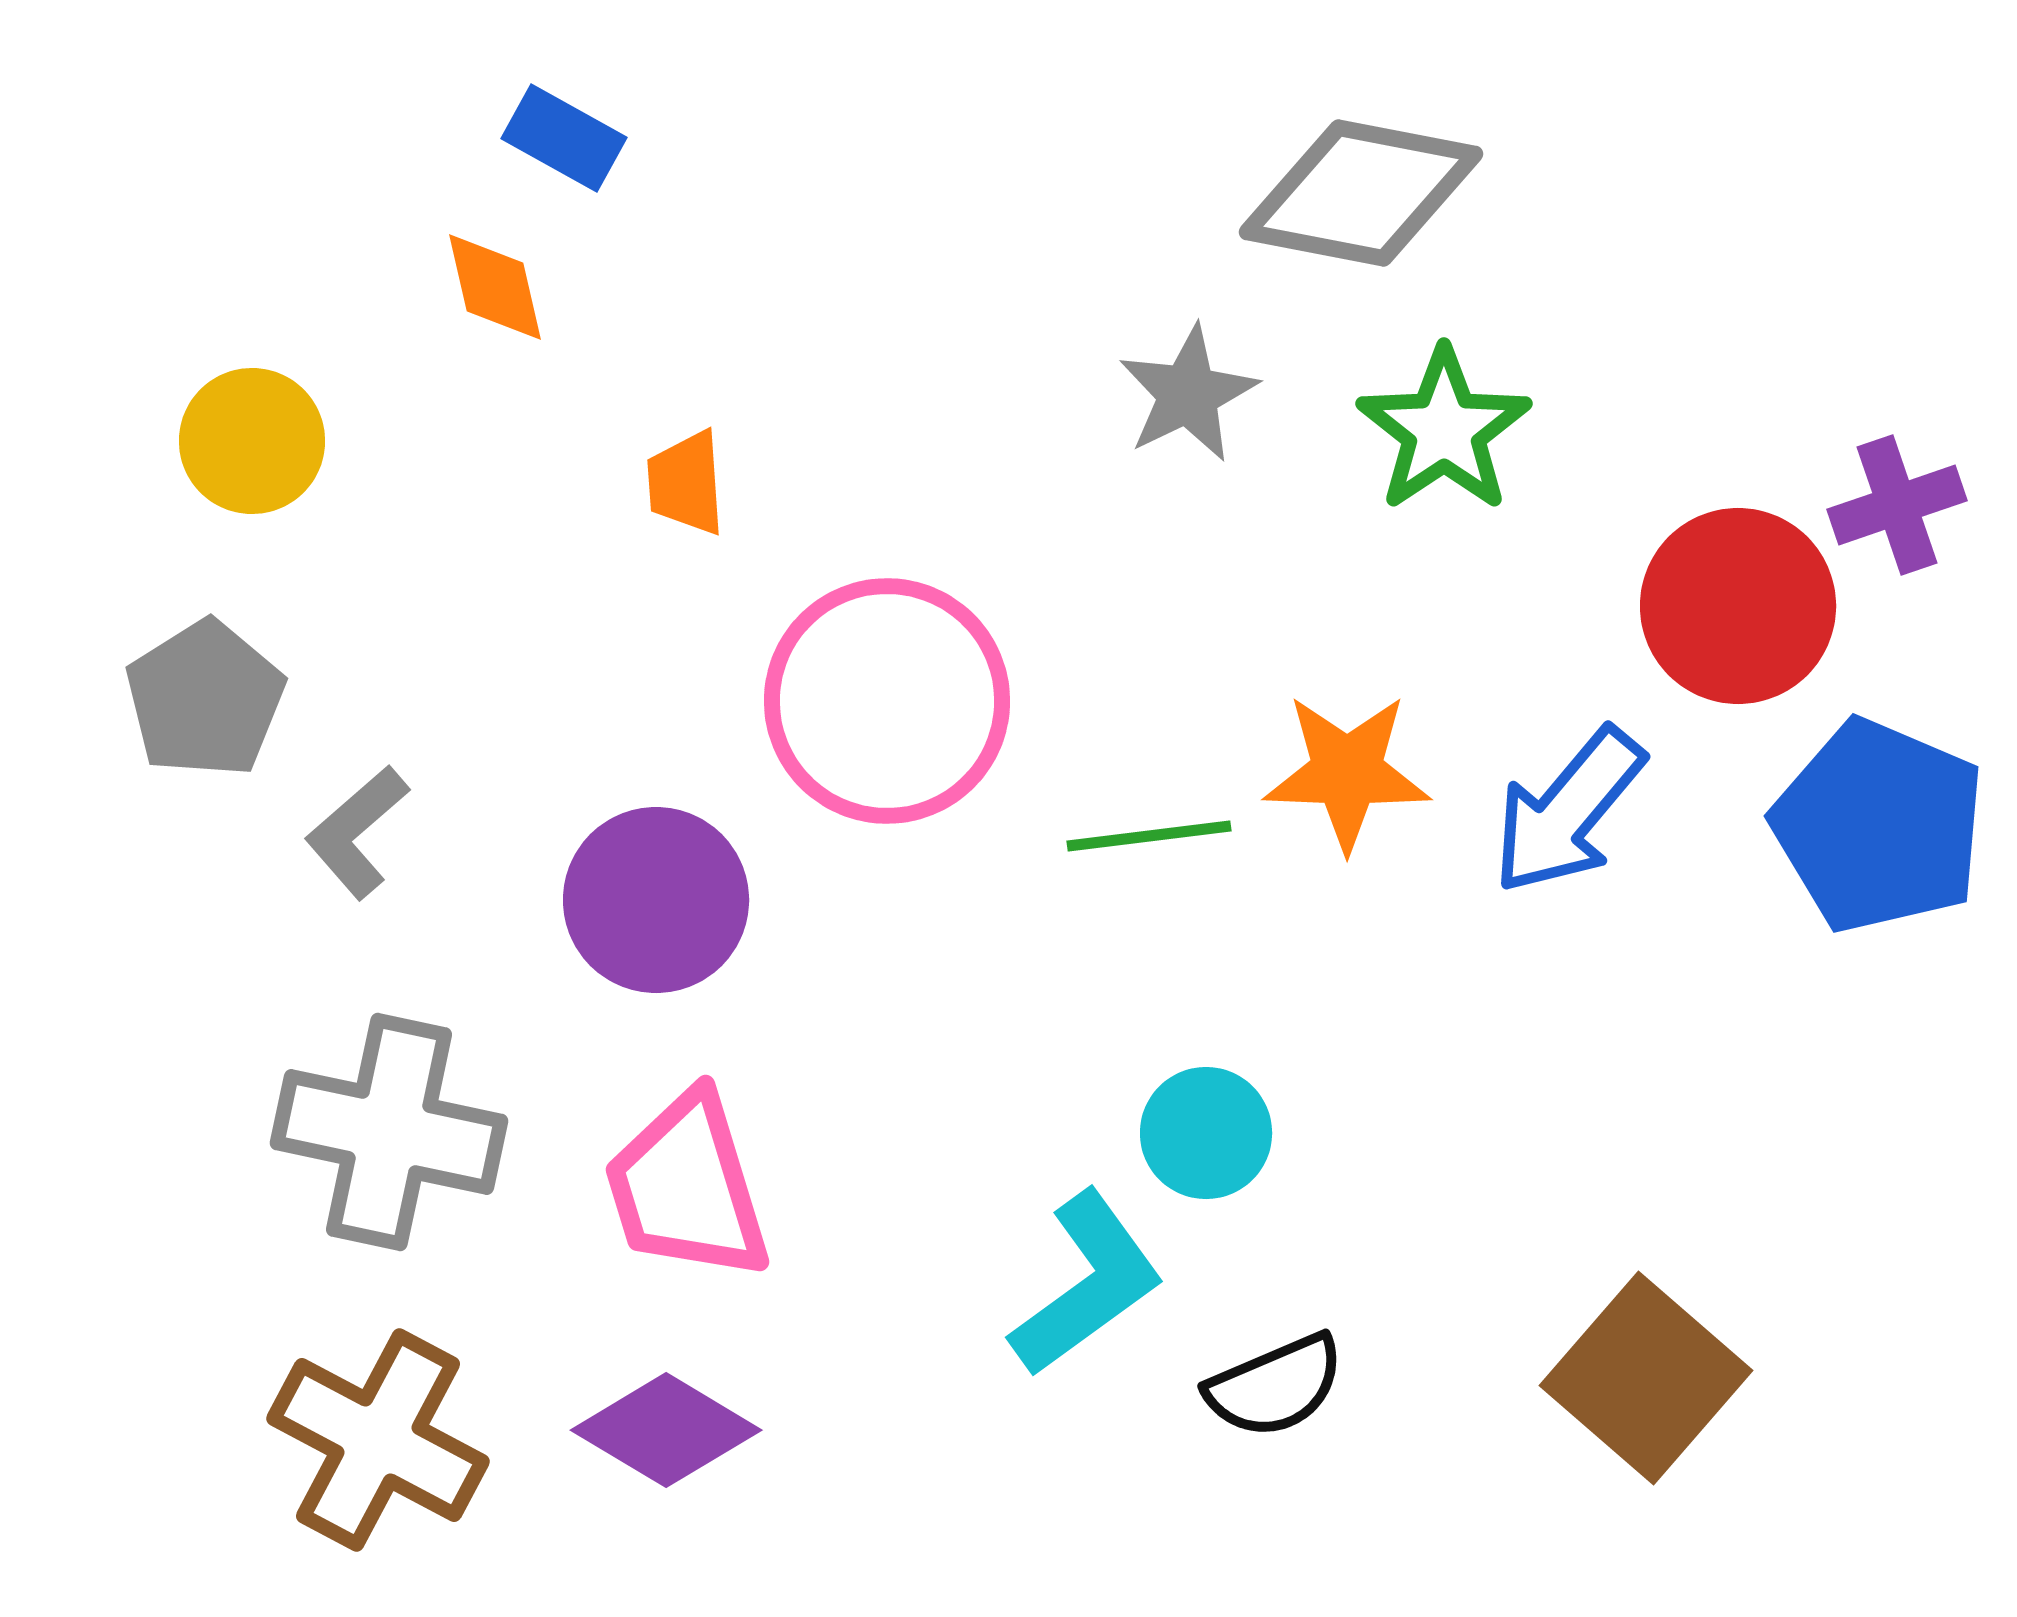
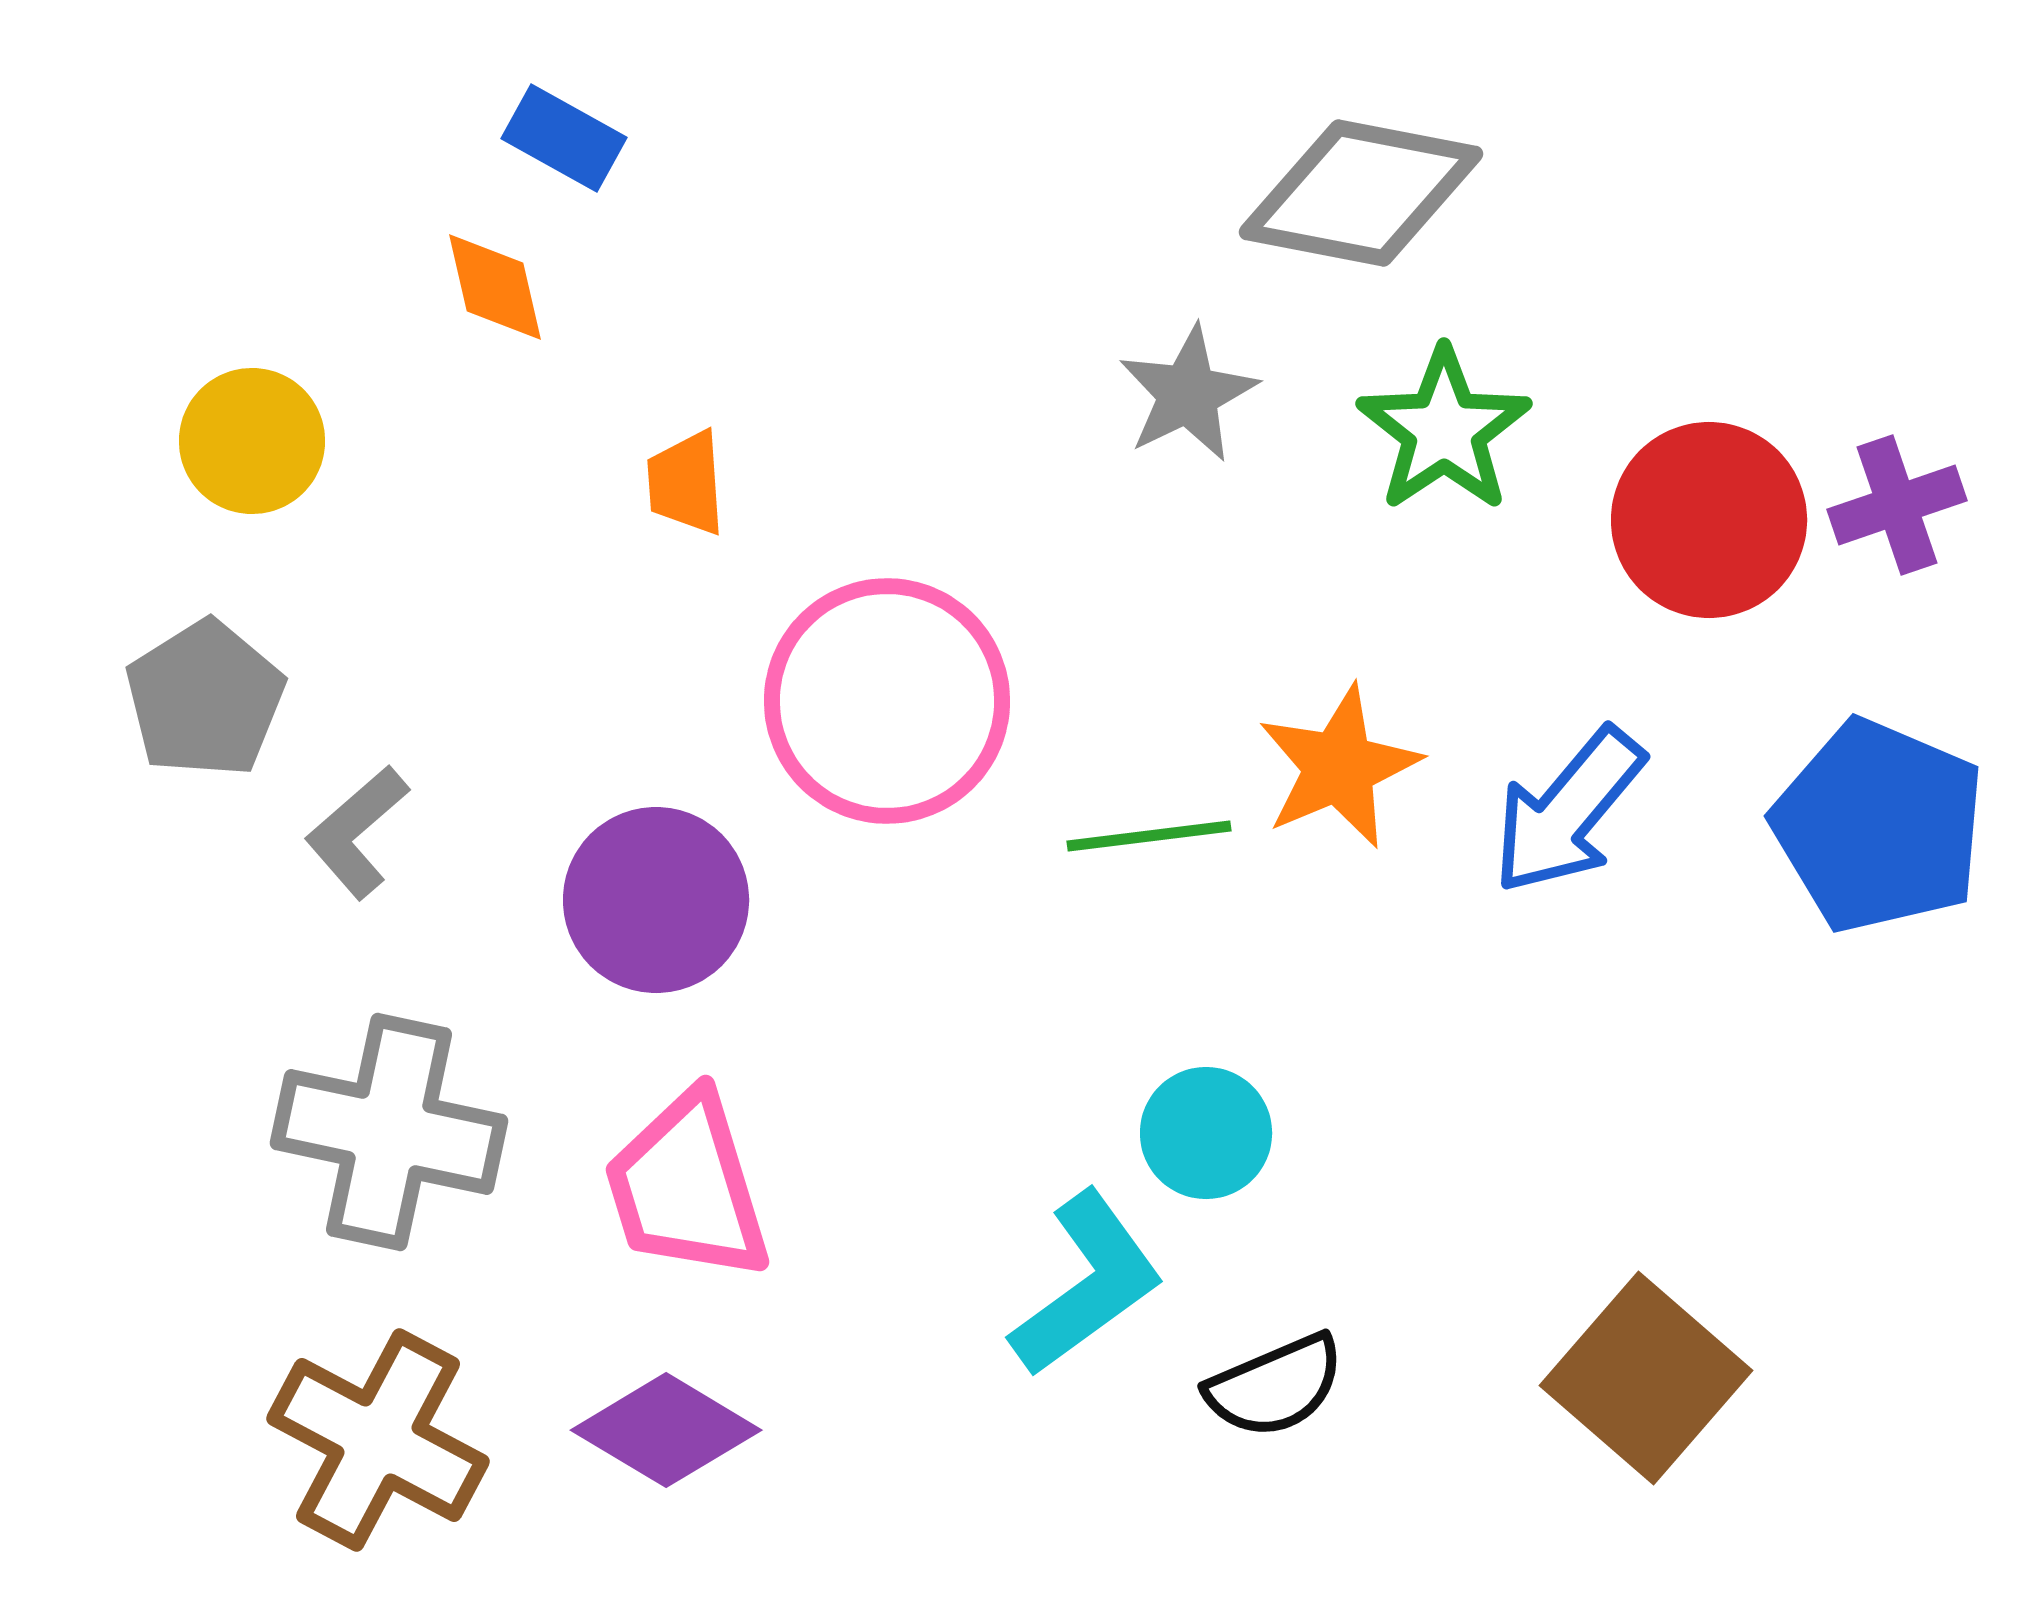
red circle: moved 29 px left, 86 px up
orange star: moved 8 px left, 5 px up; rotated 25 degrees counterclockwise
